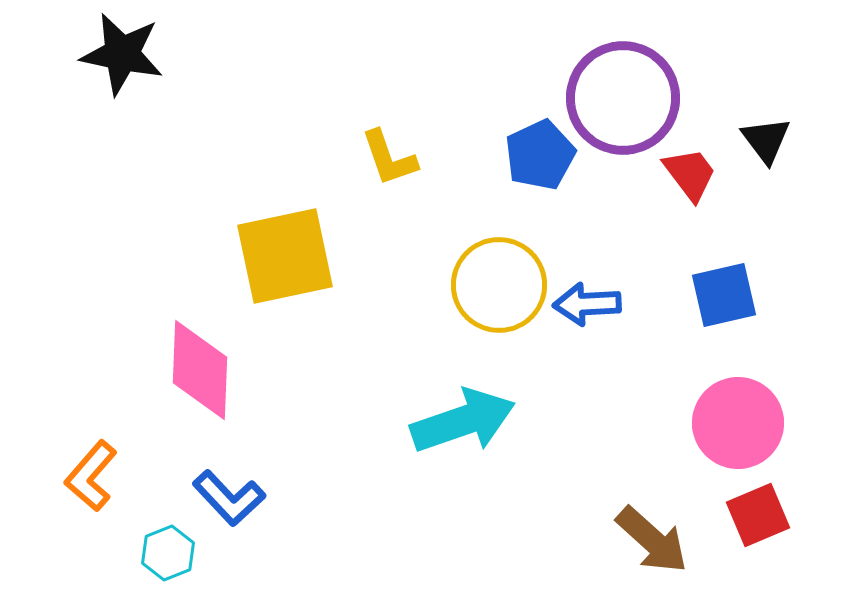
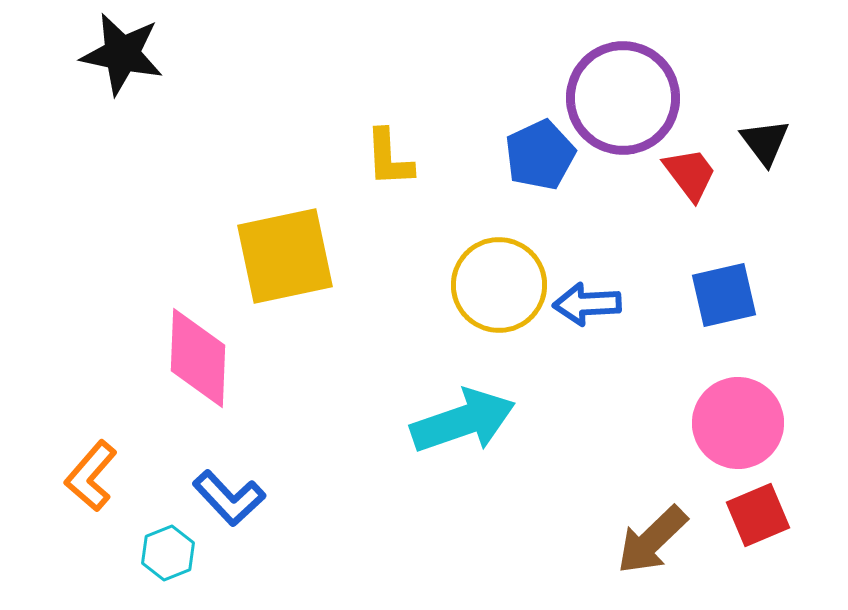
black triangle: moved 1 px left, 2 px down
yellow L-shape: rotated 16 degrees clockwise
pink diamond: moved 2 px left, 12 px up
brown arrow: rotated 94 degrees clockwise
